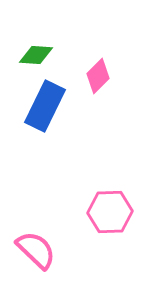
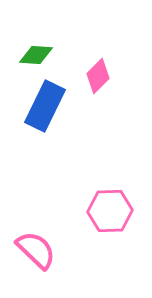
pink hexagon: moved 1 px up
